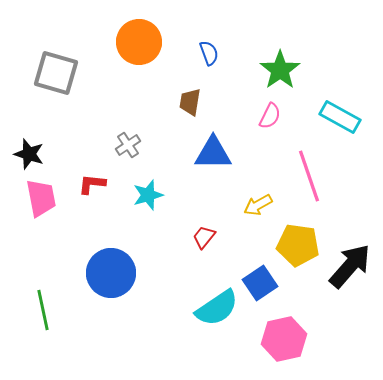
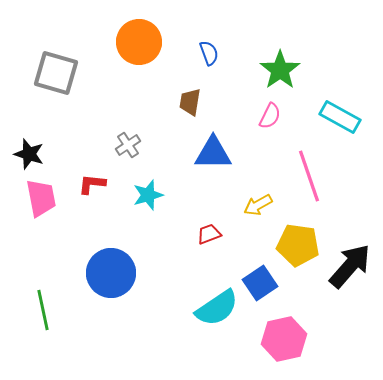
red trapezoid: moved 5 px right, 3 px up; rotated 30 degrees clockwise
